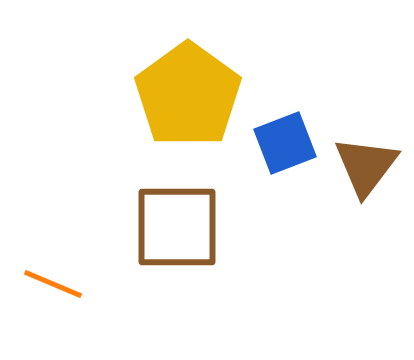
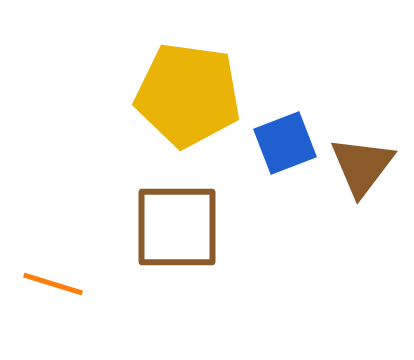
yellow pentagon: rotated 28 degrees counterclockwise
brown triangle: moved 4 px left
orange line: rotated 6 degrees counterclockwise
